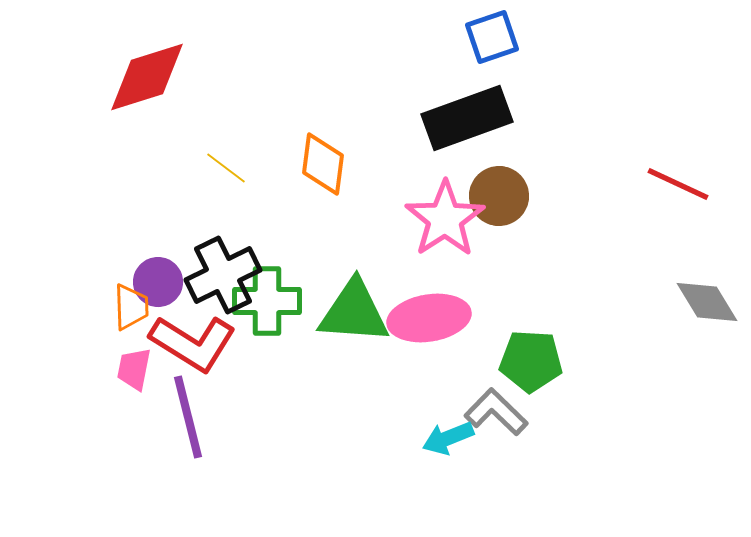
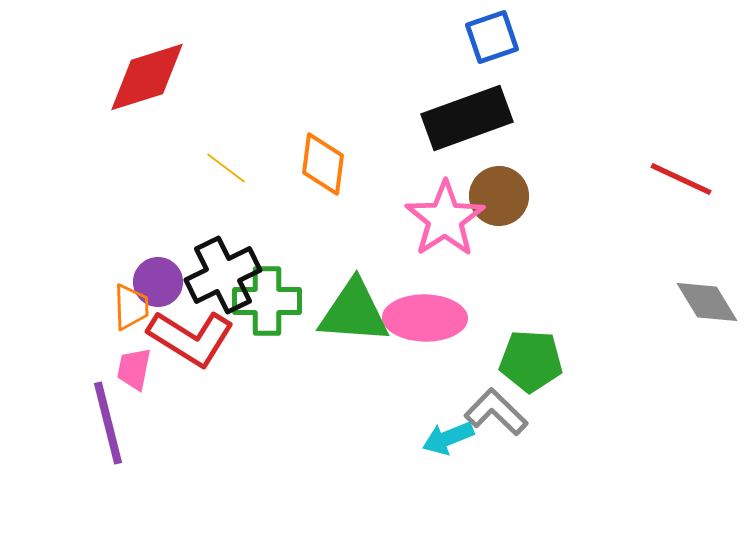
red line: moved 3 px right, 5 px up
pink ellipse: moved 4 px left; rotated 10 degrees clockwise
red L-shape: moved 2 px left, 5 px up
purple line: moved 80 px left, 6 px down
